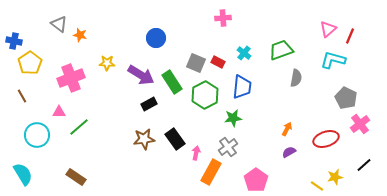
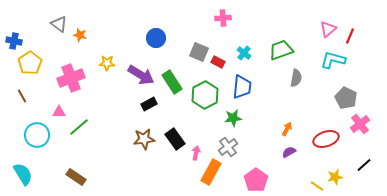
gray square at (196, 63): moved 3 px right, 11 px up
